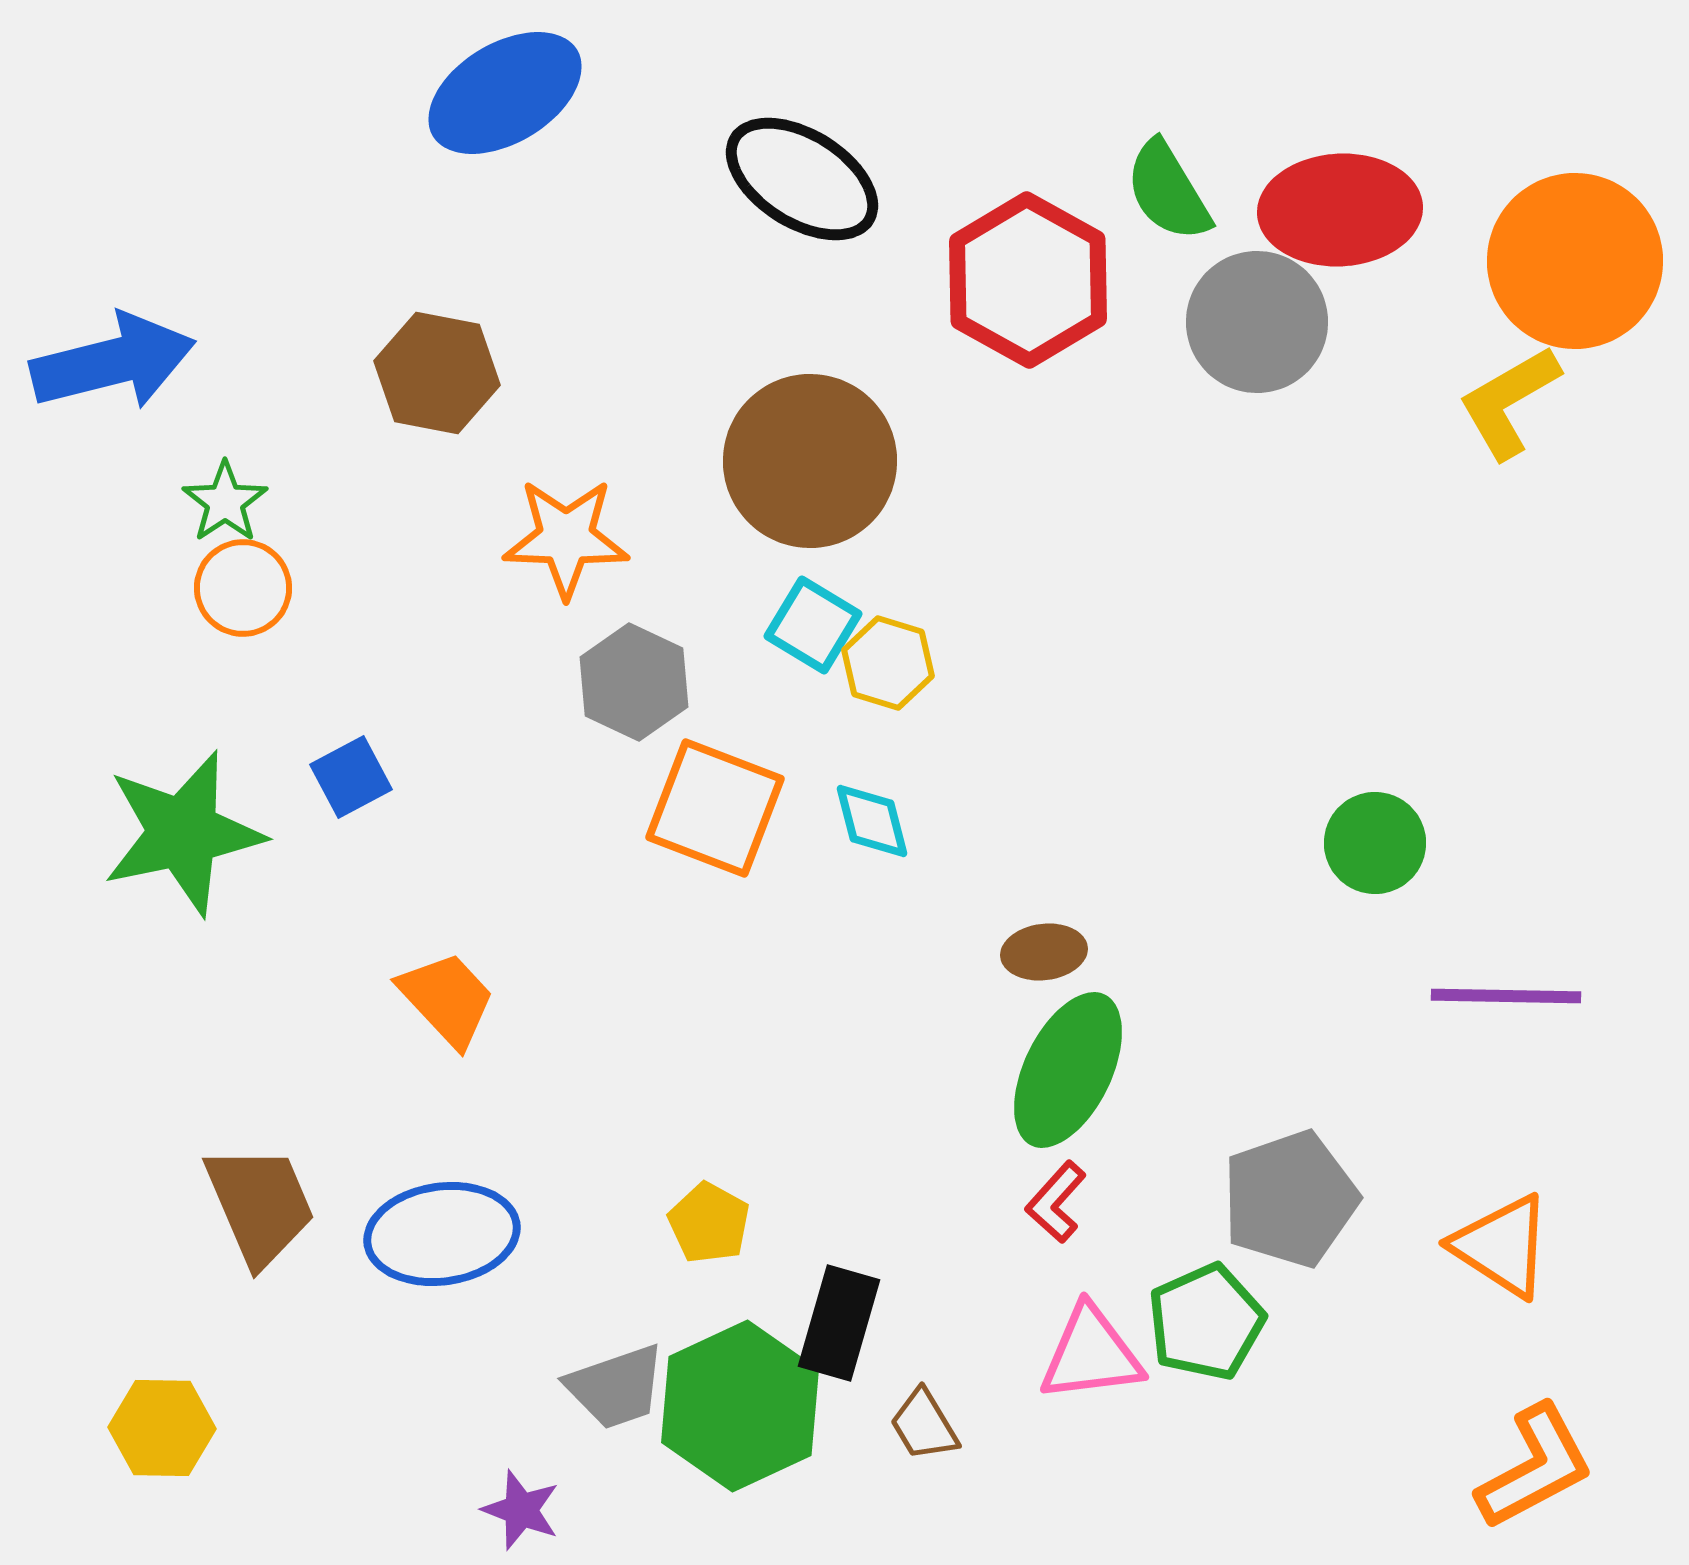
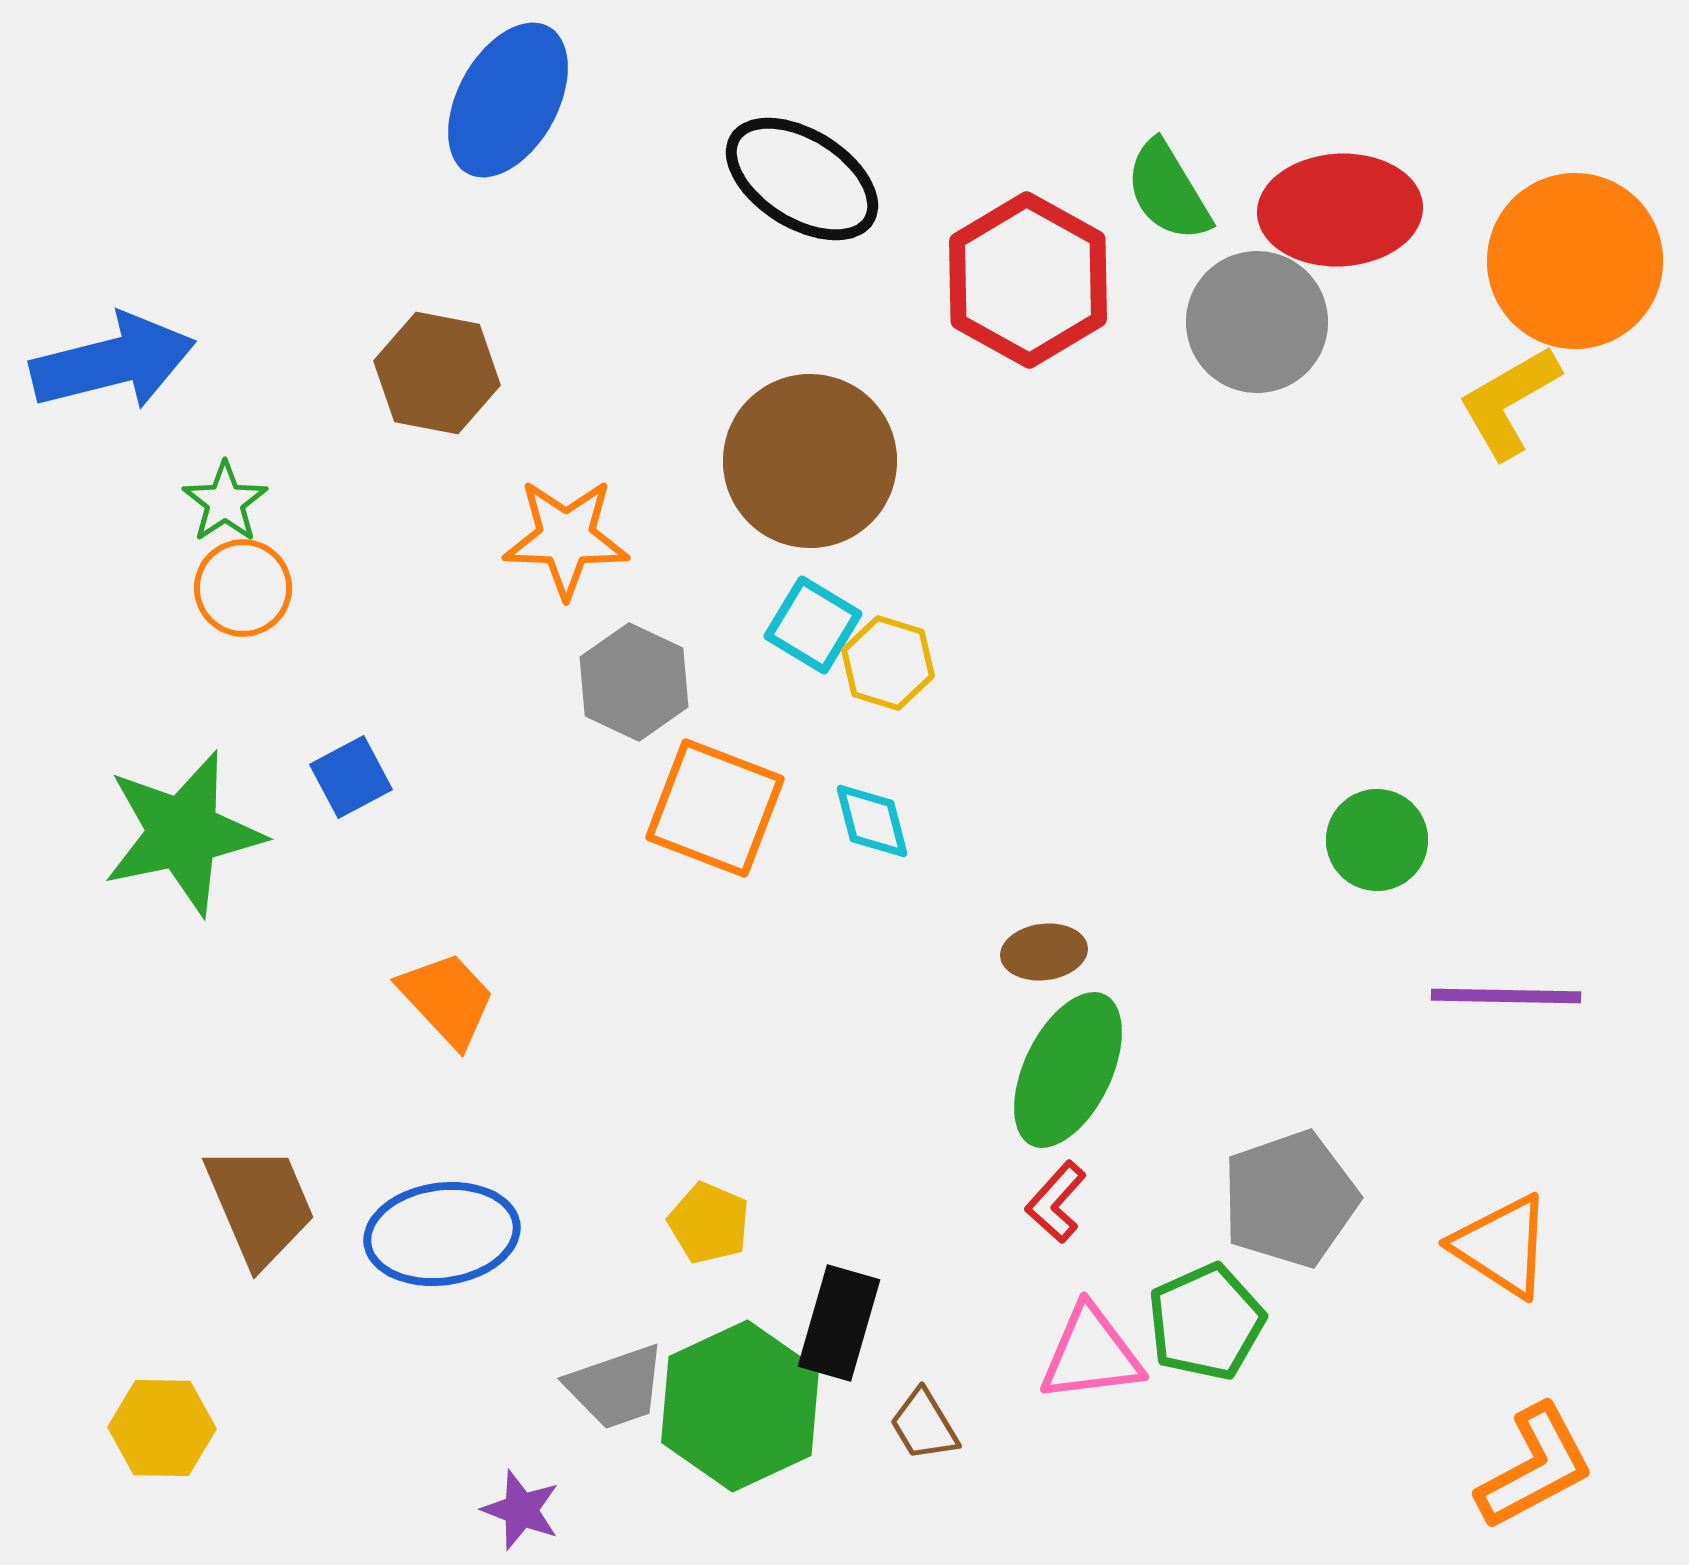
blue ellipse at (505, 93): moved 3 px right, 7 px down; rotated 30 degrees counterclockwise
green circle at (1375, 843): moved 2 px right, 3 px up
yellow pentagon at (709, 1223): rotated 6 degrees counterclockwise
